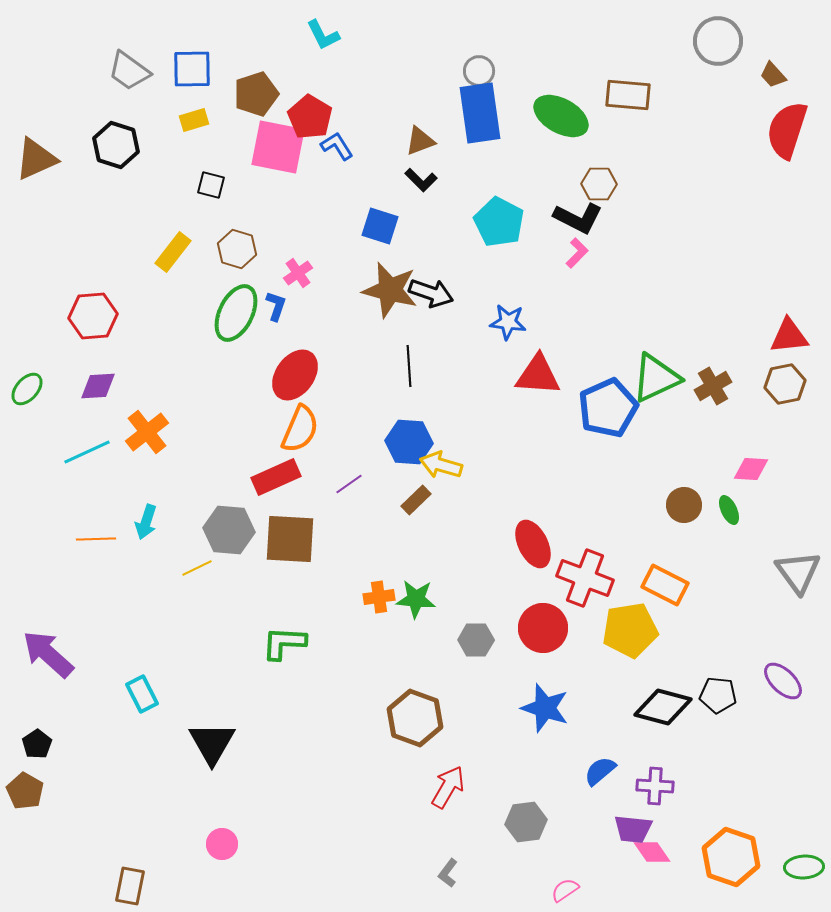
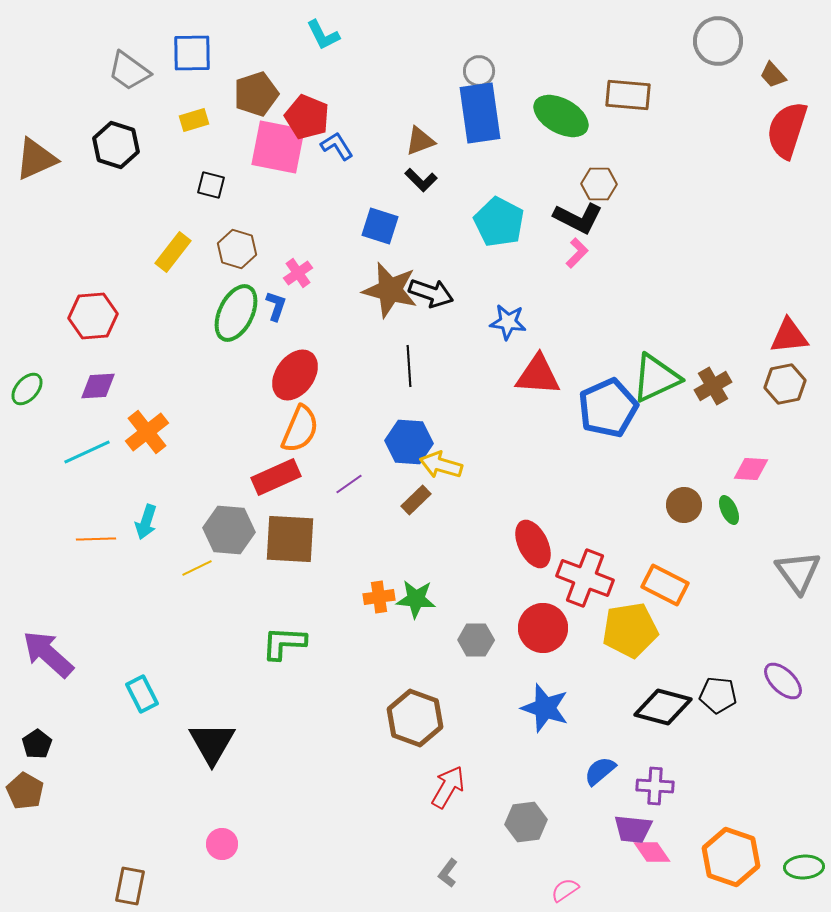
blue square at (192, 69): moved 16 px up
red pentagon at (310, 117): moved 3 px left; rotated 9 degrees counterclockwise
